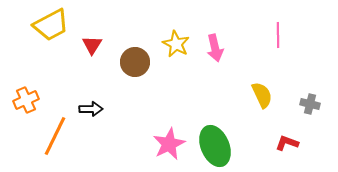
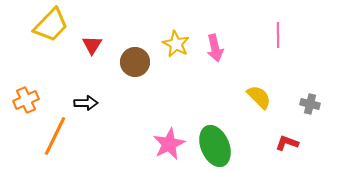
yellow trapezoid: rotated 18 degrees counterclockwise
yellow semicircle: moved 3 px left, 2 px down; rotated 20 degrees counterclockwise
black arrow: moved 5 px left, 6 px up
